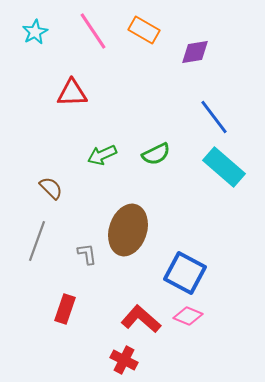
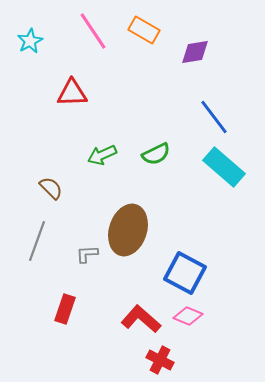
cyan star: moved 5 px left, 9 px down
gray L-shape: rotated 85 degrees counterclockwise
red cross: moved 36 px right
